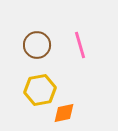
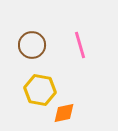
brown circle: moved 5 px left
yellow hexagon: rotated 20 degrees clockwise
